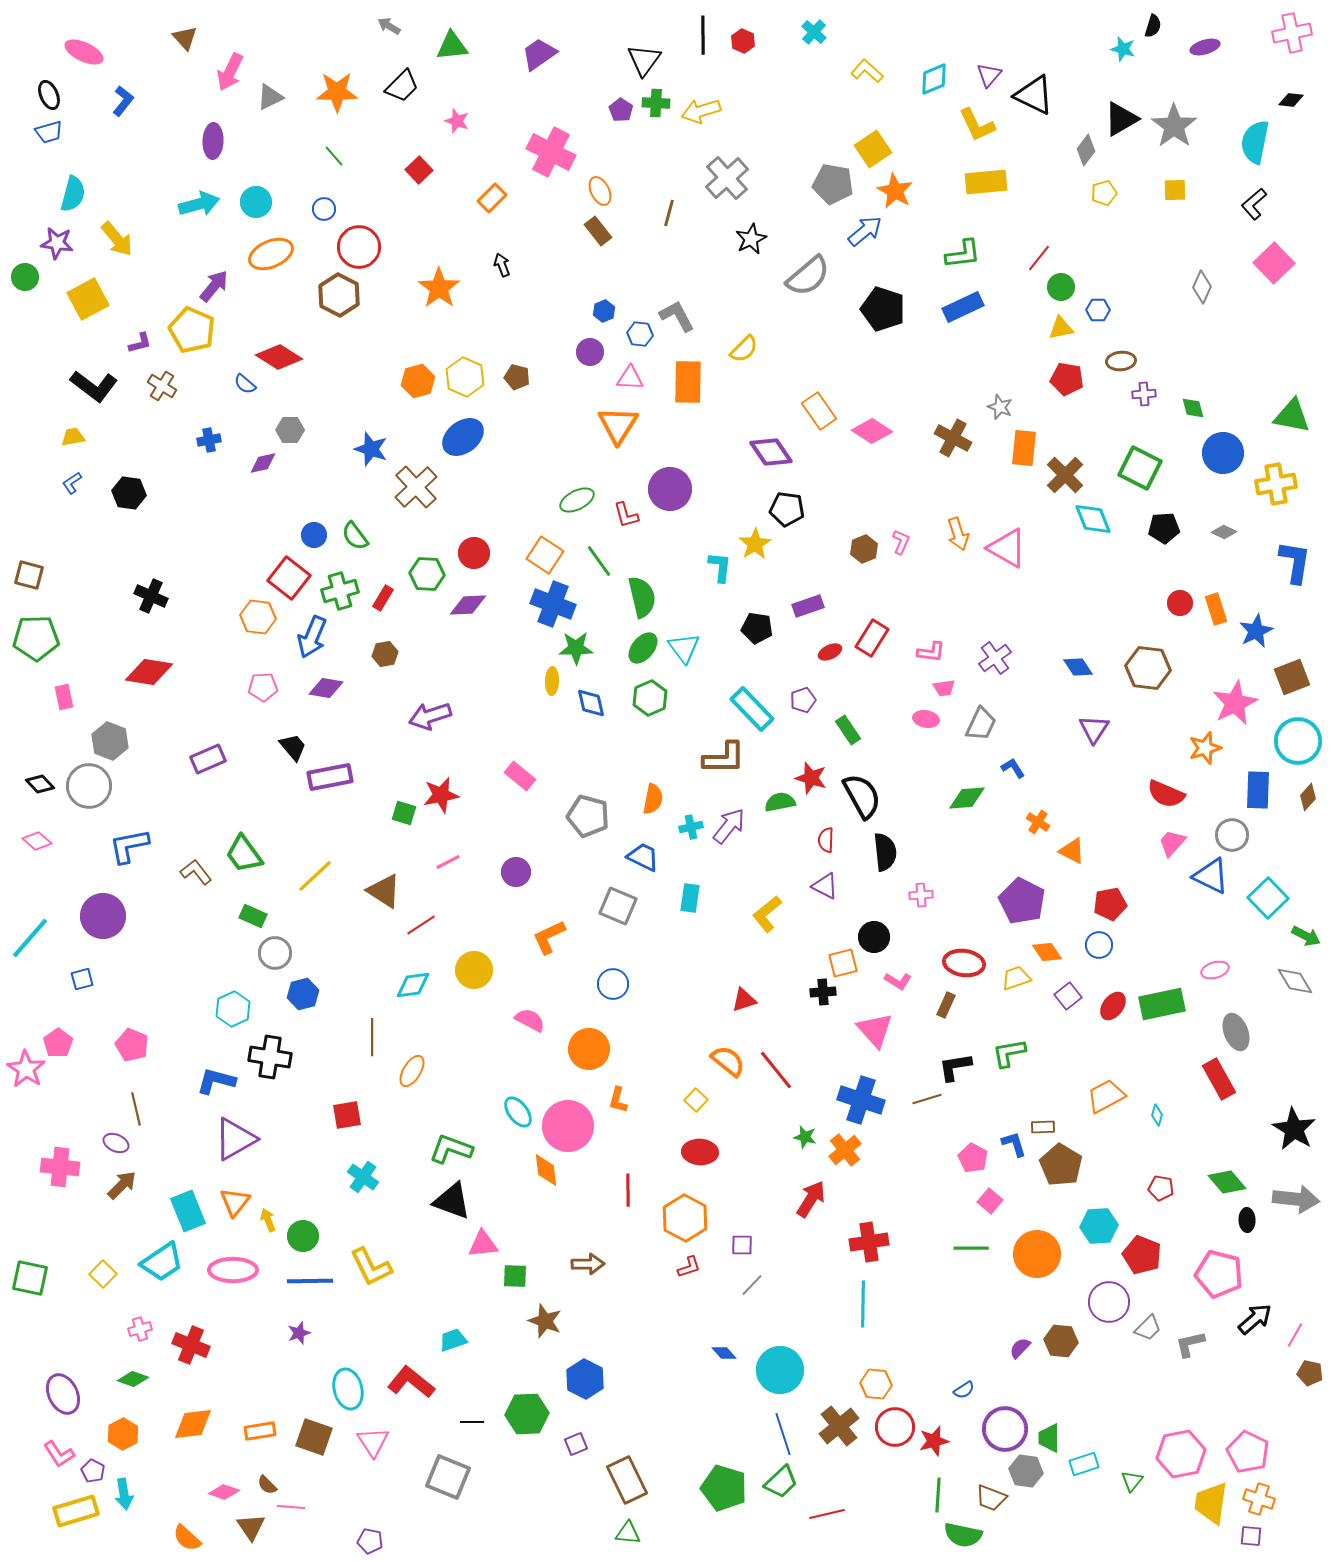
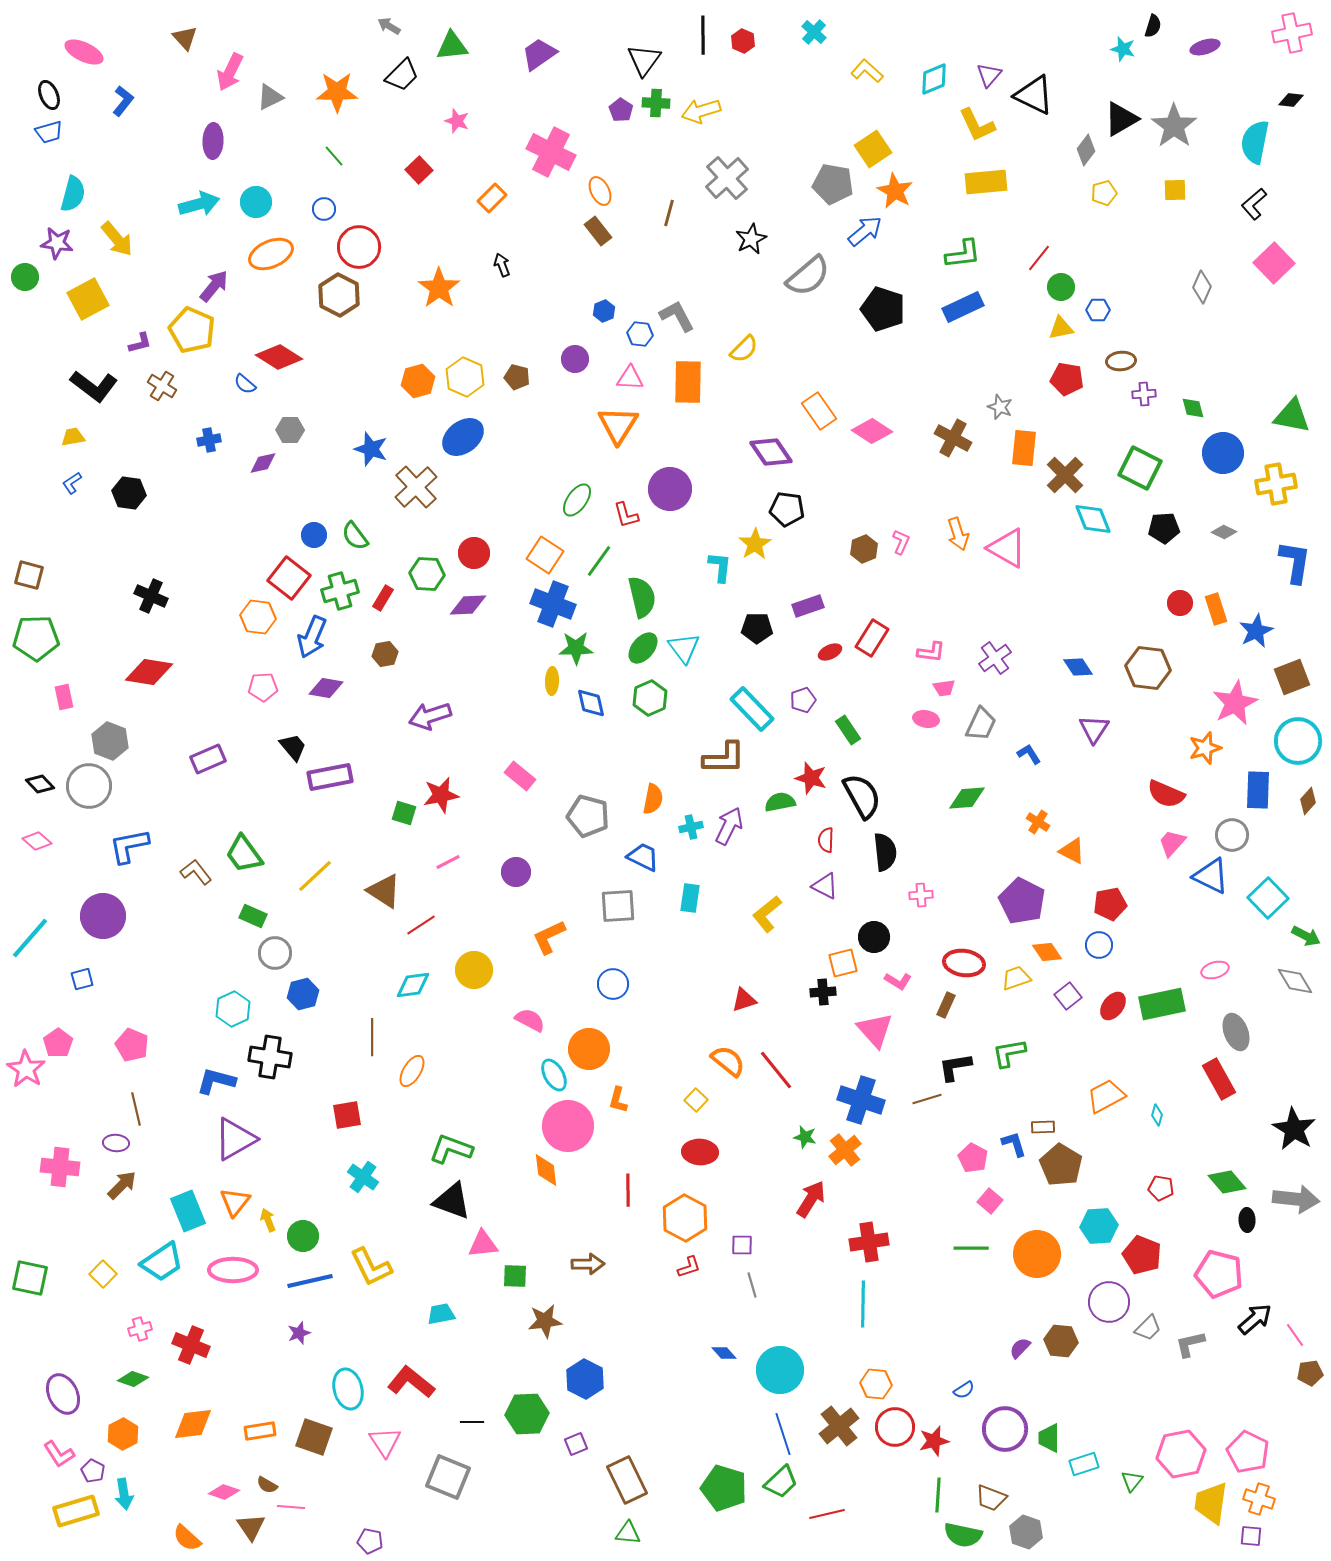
black trapezoid at (402, 86): moved 11 px up
purple circle at (590, 352): moved 15 px left, 7 px down
green ellipse at (577, 500): rotated 28 degrees counterclockwise
green line at (599, 561): rotated 72 degrees clockwise
black pentagon at (757, 628): rotated 8 degrees counterclockwise
blue L-shape at (1013, 768): moved 16 px right, 14 px up
brown diamond at (1308, 797): moved 4 px down
purple arrow at (729, 826): rotated 12 degrees counterclockwise
gray square at (618, 906): rotated 27 degrees counterclockwise
cyan ellipse at (518, 1112): moved 36 px right, 37 px up; rotated 8 degrees clockwise
purple ellipse at (116, 1143): rotated 20 degrees counterclockwise
blue line at (310, 1281): rotated 12 degrees counterclockwise
gray line at (752, 1285): rotated 60 degrees counterclockwise
brown star at (545, 1321): rotated 28 degrees counterclockwise
pink line at (1295, 1335): rotated 65 degrees counterclockwise
cyan trapezoid at (453, 1340): moved 12 px left, 26 px up; rotated 8 degrees clockwise
brown pentagon at (1310, 1373): rotated 20 degrees counterclockwise
pink triangle at (373, 1442): moved 12 px right
gray hexagon at (1026, 1471): moved 61 px down; rotated 12 degrees clockwise
brown semicircle at (267, 1485): rotated 15 degrees counterclockwise
